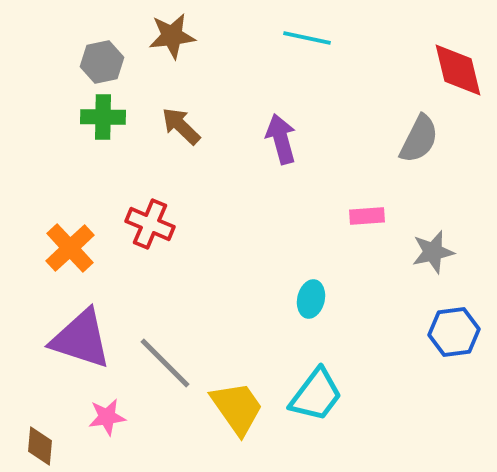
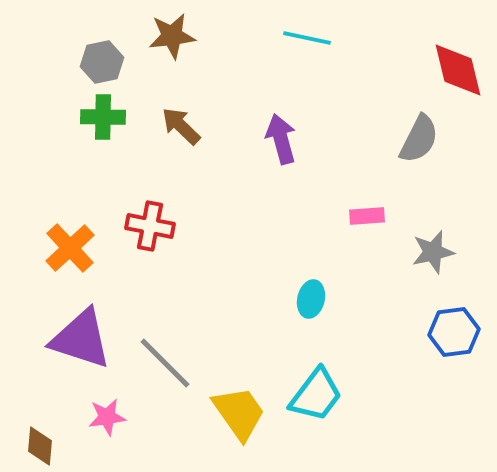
red cross: moved 2 px down; rotated 12 degrees counterclockwise
yellow trapezoid: moved 2 px right, 5 px down
